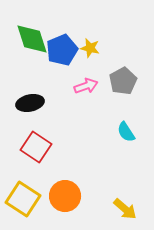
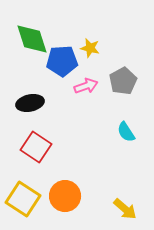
blue pentagon: moved 11 px down; rotated 20 degrees clockwise
